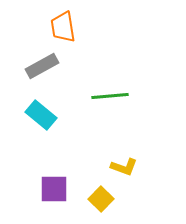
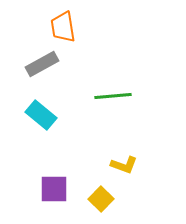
gray rectangle: moved 2 px up
green line: moved 3 px right
yellow L-shape: moved 2 px up
